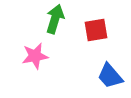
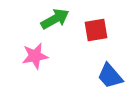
green arrow: rotated 44 degrees clockwise
